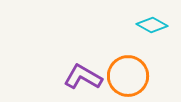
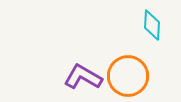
cyan diamond: rotated 64 degrees clockwise
